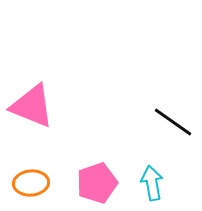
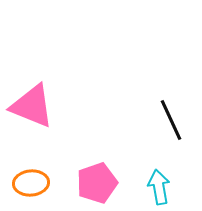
black line: moved 2 px left, 2 px up; rotated 30 degrees clockwise
cyan arrow: moved 7 px right, 4 px down
